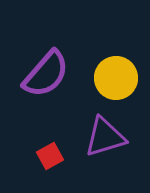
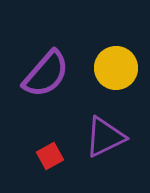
yellow circle: moved 10 px up
purple triangle: rotated 9 degrees counterclockwise
